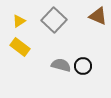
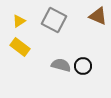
gray square: rotated 15 degrees counterclockwise
